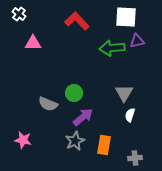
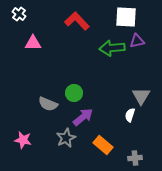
gray triangle: moved 17 px right, 3 px down
gray star: moved 9 px left, 3 px up
orange rectangle: moved 1 px left; rotated 60 degrees counterclockwise
